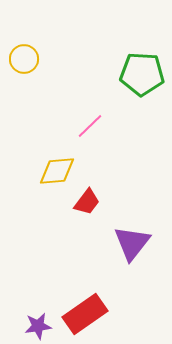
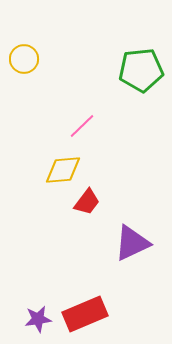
green pentagon: moved 1 px left, 4 px up; rotated 9 degrees counterclockwise
pink line: moved 8 px left
yellow diamond: moved 6 px right, 1 px up
purple triangle: rotated 27 degrees clockwise
red rectangle: rotated 12 degrees clockwise
purple star: moved 7 px up
